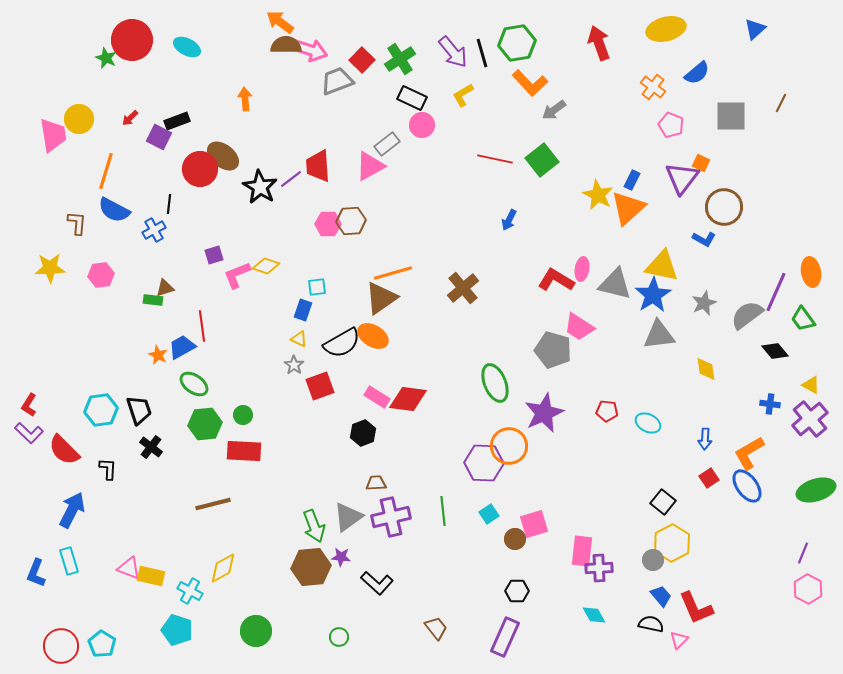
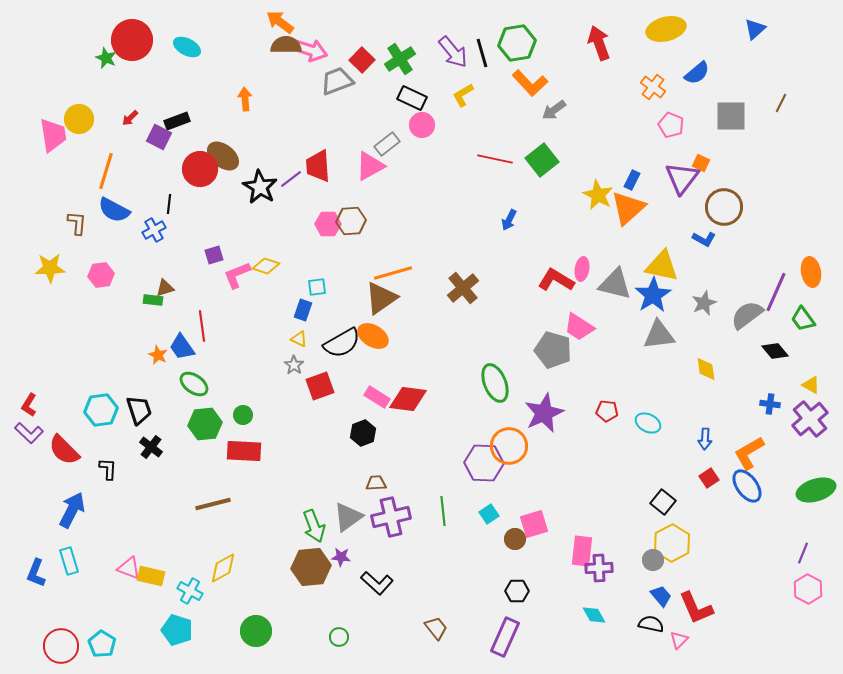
blue trapezoid at (182, 347): rotated 96 degrees counterclockwise
